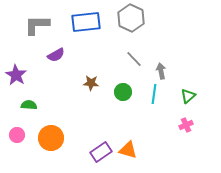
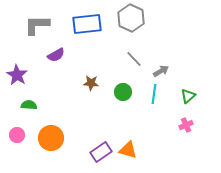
blue rectangle: moved 1 px right, 2 px down
gray arrow: rotated 70 degrees clockwise
purple star: moved 1 px right
